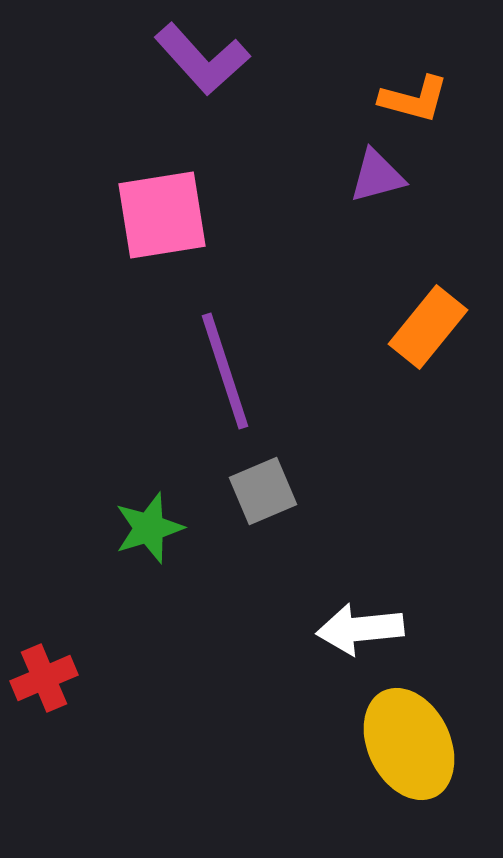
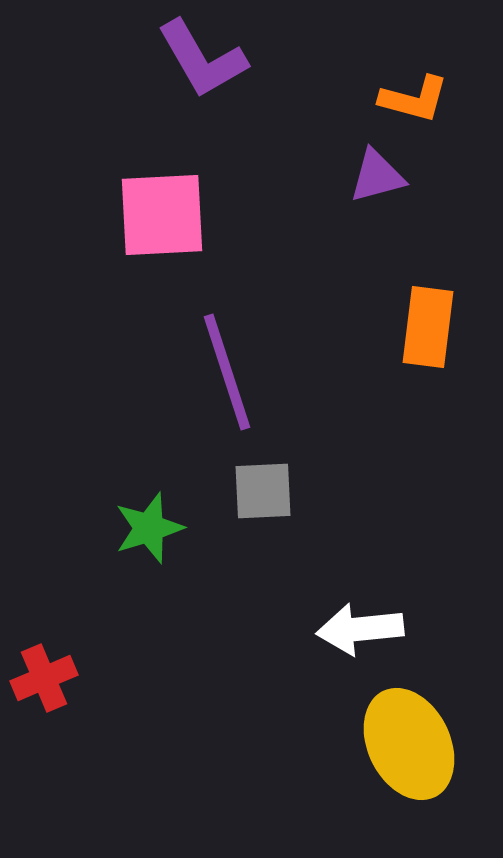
purple L-shape: rotated 12 degrees clockwise
pink square: rotated 6 degrees clockwise
orange rectangle: rotated 32 degrees counterclockwise
purple line: moved 2 px right, 1 px down
gray square: rotated 20 degrees clockwise
